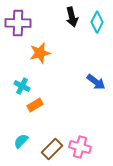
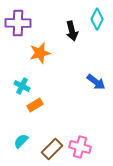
black arrow: moved 14 px down
cyan diamond: moved 3 px up
